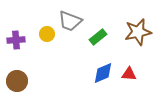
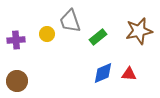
gray trapezoid: rotated 50 degrees clockwise
brown star: moved 1 px right, 1 px up
